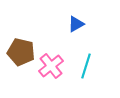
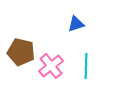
blue triangle: rotated 12 degrees clockwise
cyan line: rotated 15 degrees counterclockwise
